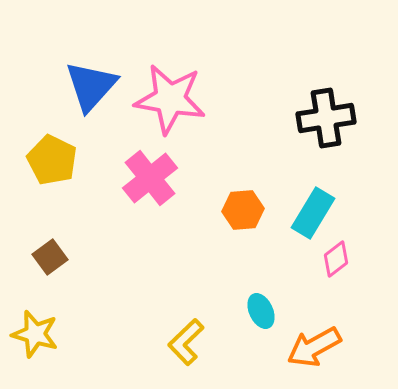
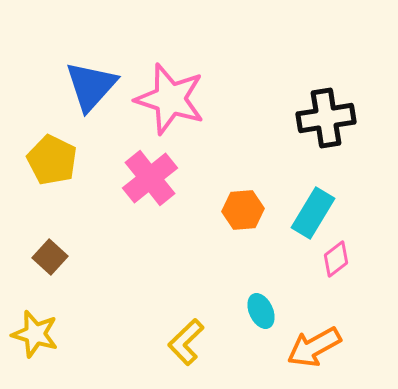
pink star: rotated 8 degrees clockwise
brown square: rotated 12 degrees counterclockwise
